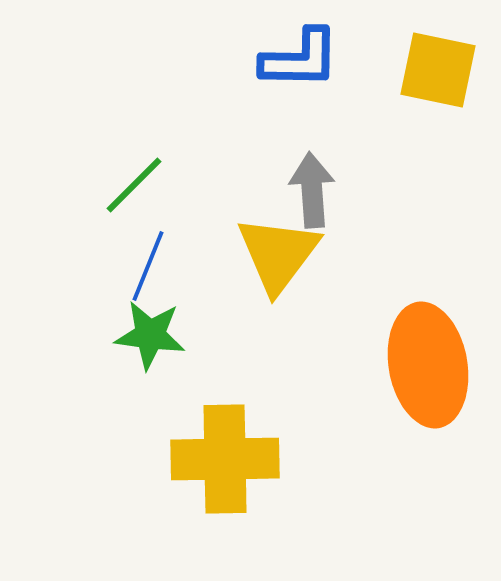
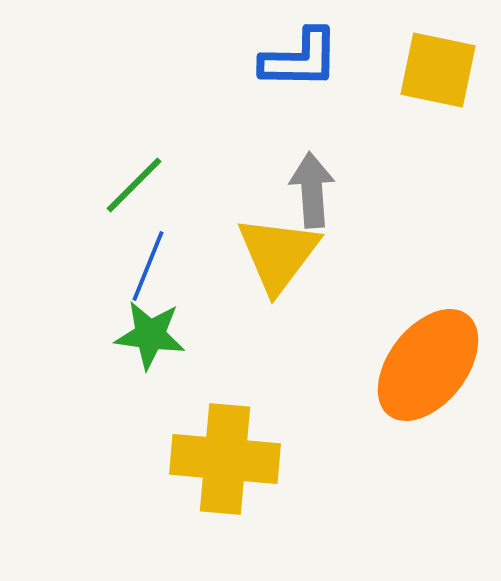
orange ellipse: rotated 48 degrees clockwise
yellow cross: rotated 6 degrees clockwise
